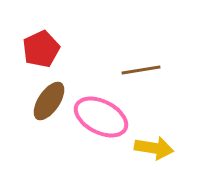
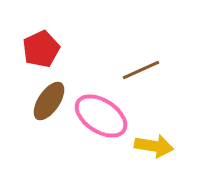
brown line: rotated 15 degrees counterclockwise
pink ellipse: moved 1 px up; rotated 6 degrees clockwise
yellow arrow: moved 2 px up
